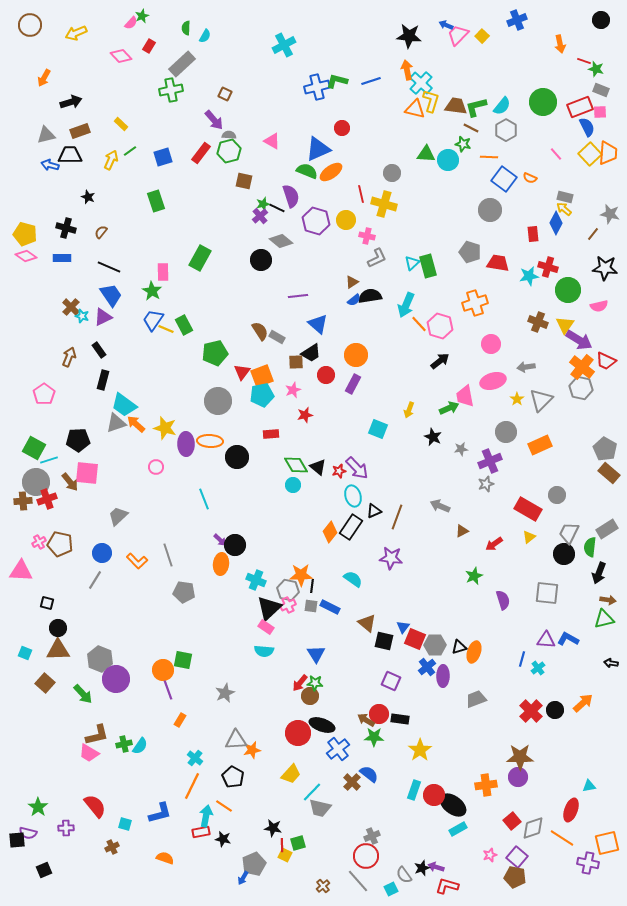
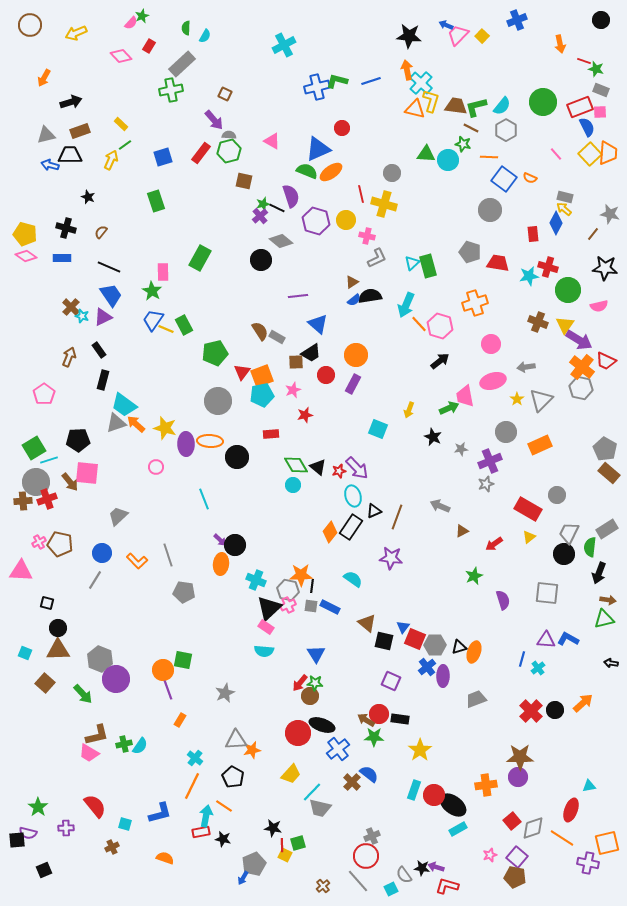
green line at (130, 151): moved 5 px left, 6 px up
green square at (34, 448): rotated 30 degrees clockwise
black star at (422, 868): rotated 28 degrees clockwise
